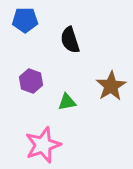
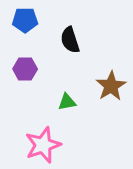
purple hexagon: moved 6 px left, 12 px up; rotated 20 degrees counterclockwise
